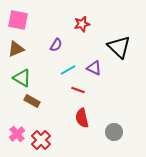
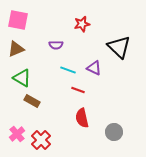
purple semicircle: rotated 56 degrees clockwise
cyan line: rotated 49 degrees clockwise
